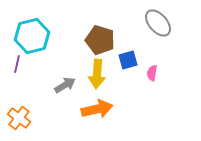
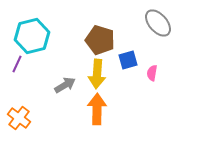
purple line: rotated 12 degrees clockwise
orange arrow: rotated 76 degrees counterclockwise
